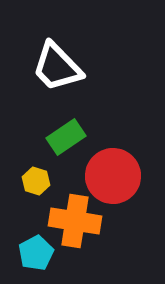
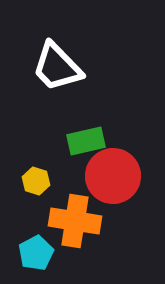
green rectangle: moved 20 px right, 4 px down; rotated 21 degrees clockwise
